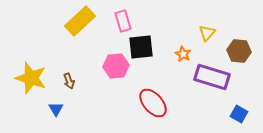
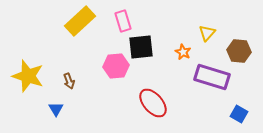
orange star: moved 2 px up
yellow star: moved 3 px left, 2 px up
